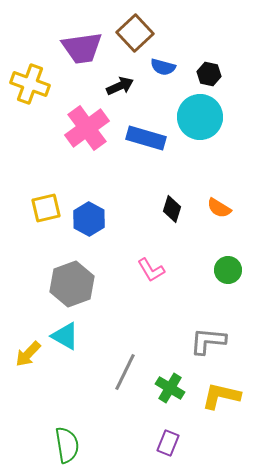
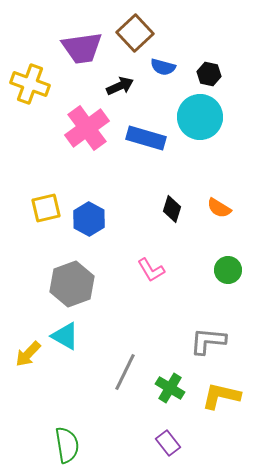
purple rectangle: rotated 60 degrees counterclockwise
